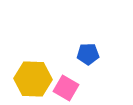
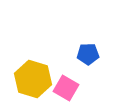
yellow hexagon: rotated 15 degrees clockwise
